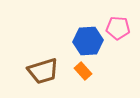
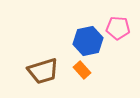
blue hexagon: rotated 8 degrees counterclockwise
orange rectangle: moved 1 px left, 1 px up
